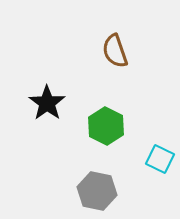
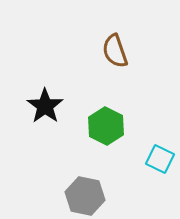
black star: moved 2 px left, 3 px down
gray hexagon: moved 12 px left, 5 px down
